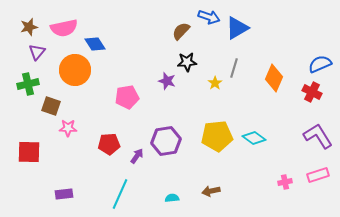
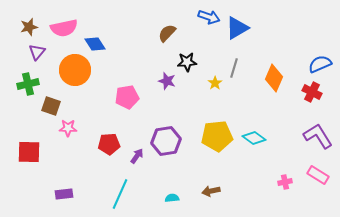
brown semicircle: moved 14 px left, 2 px down
pink rectangle: rotated 50 degrees clockwise
